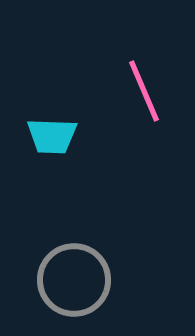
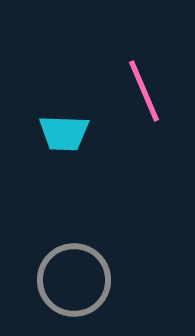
cyan trapezoid: moved 12 px right, 3 px up
